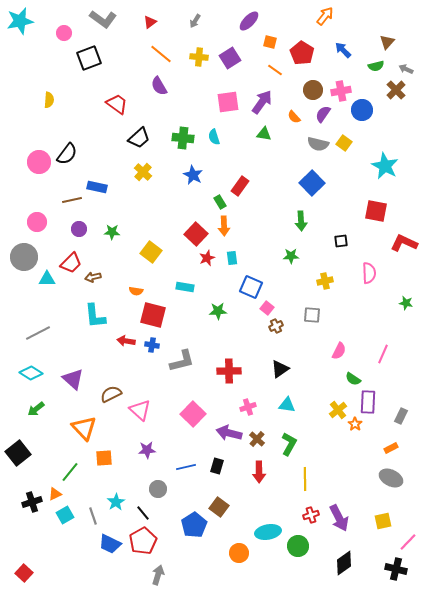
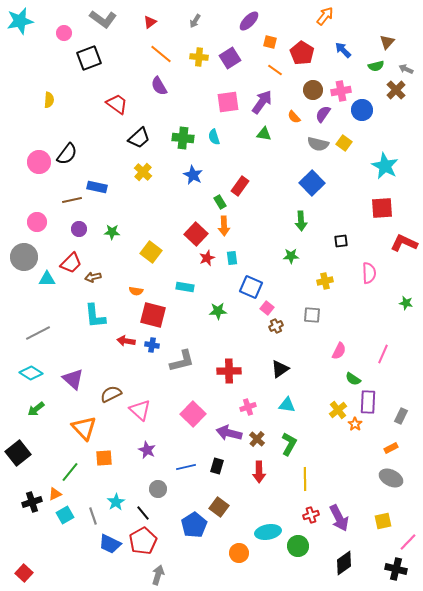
red square at (376, 211): moved 6 px right, 3 px up; rotated 15 degrees counterclockwise
purple star at (147, 450): rotated 30 degrees clockwise
